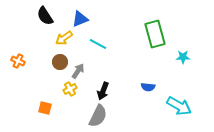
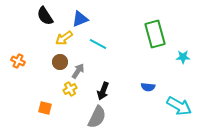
gray semicircle: moved 1 px left, 1 px down
